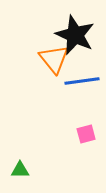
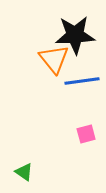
black star: rotated 27 degrees counterclockwise
green triangle: moved 4 px right, 2 px down; rotated 36 degrees clockwise
